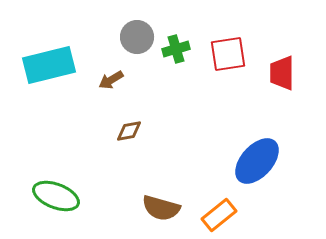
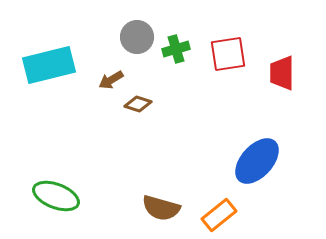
brown diamond: moved 9 px right, 27 px up; rotated 28 degrees clockwise
